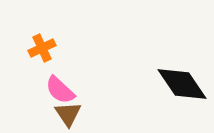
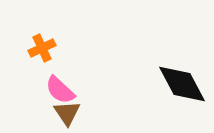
black diamond: rotated 6 degrees clockwise
brown triangle: moved 1 px left, 1 px up
